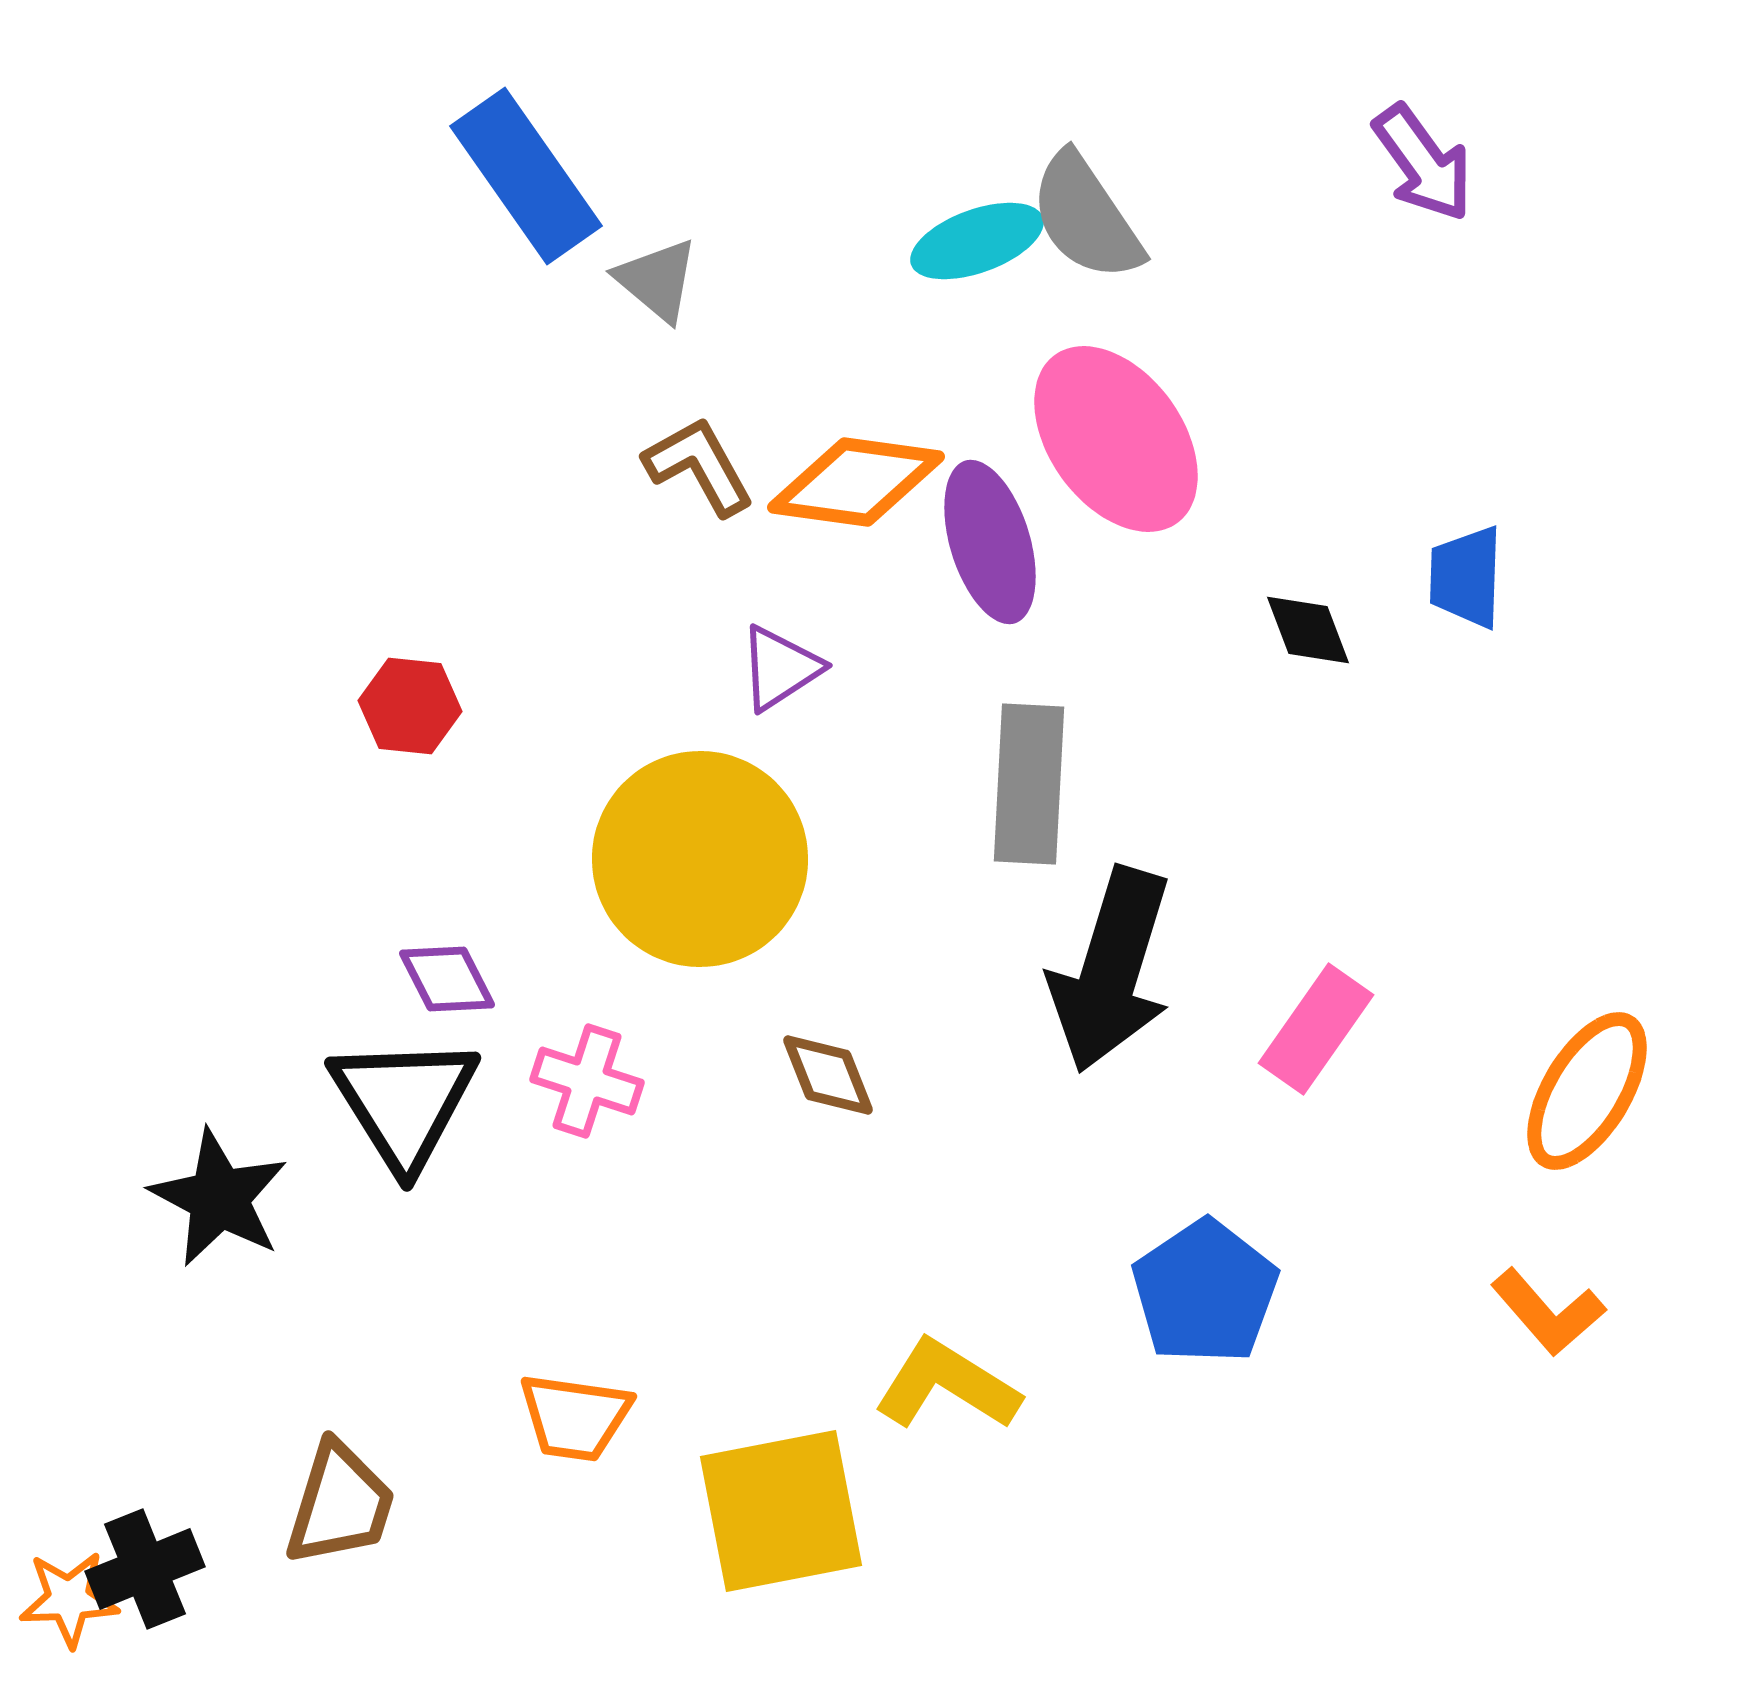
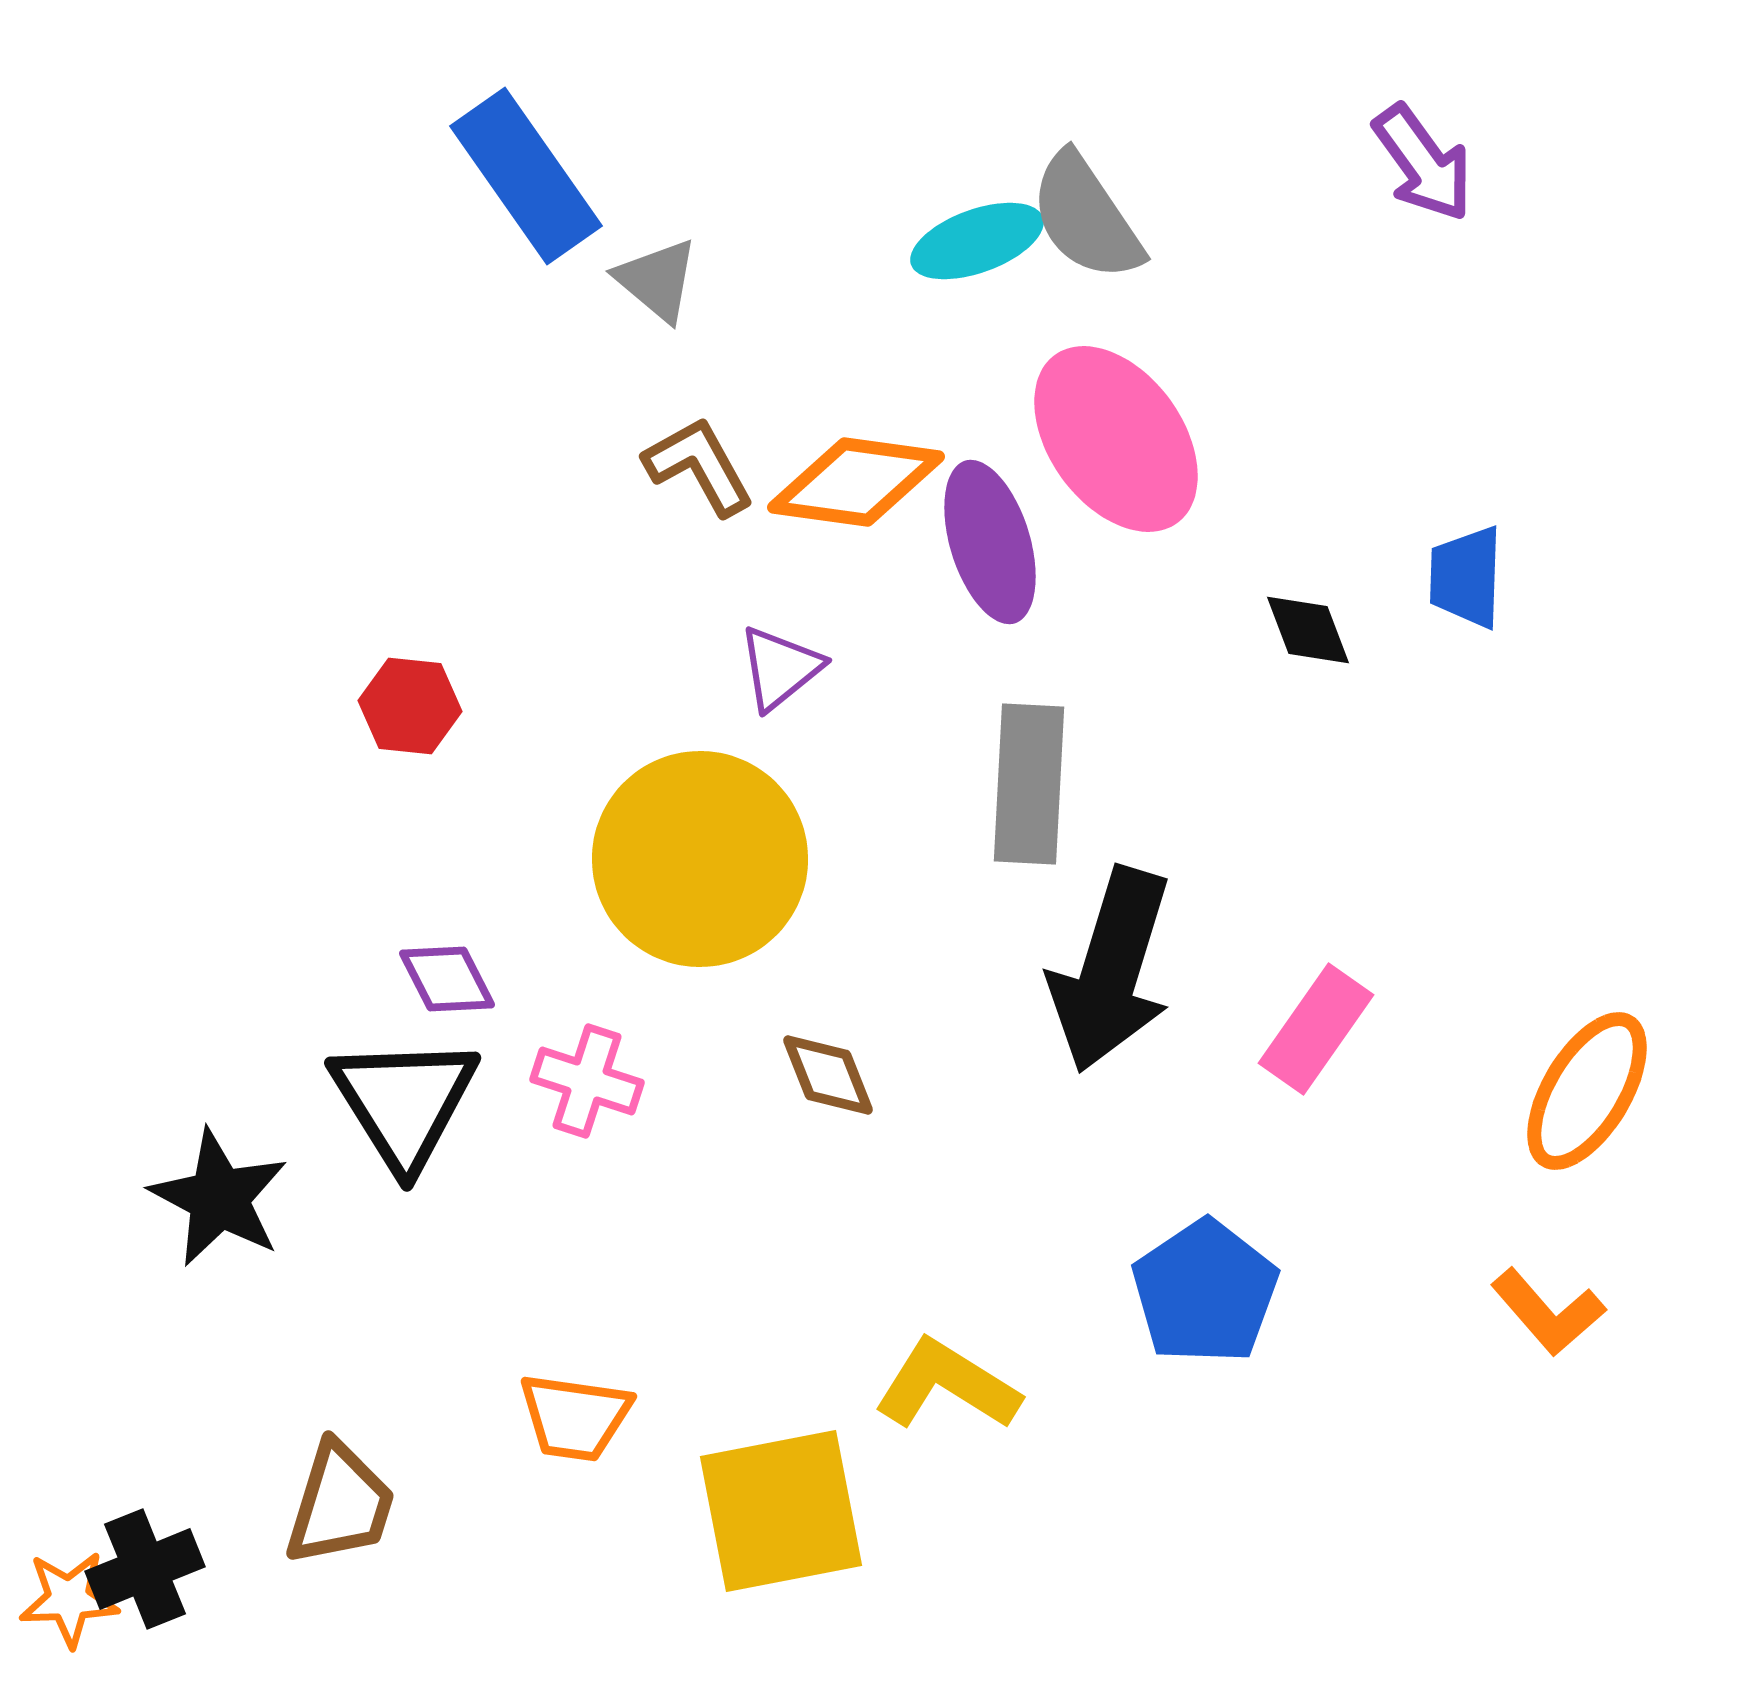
purple triangle: rotated 6 degrees counterclockwise
